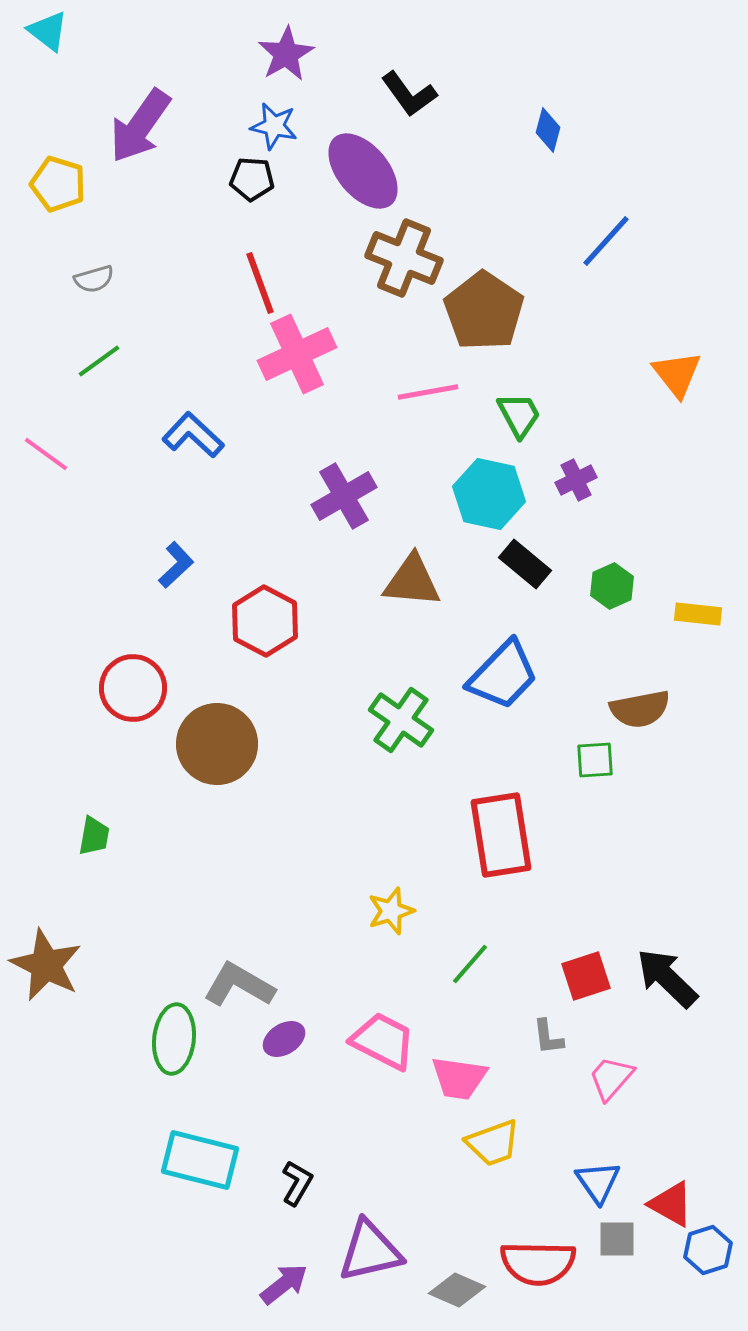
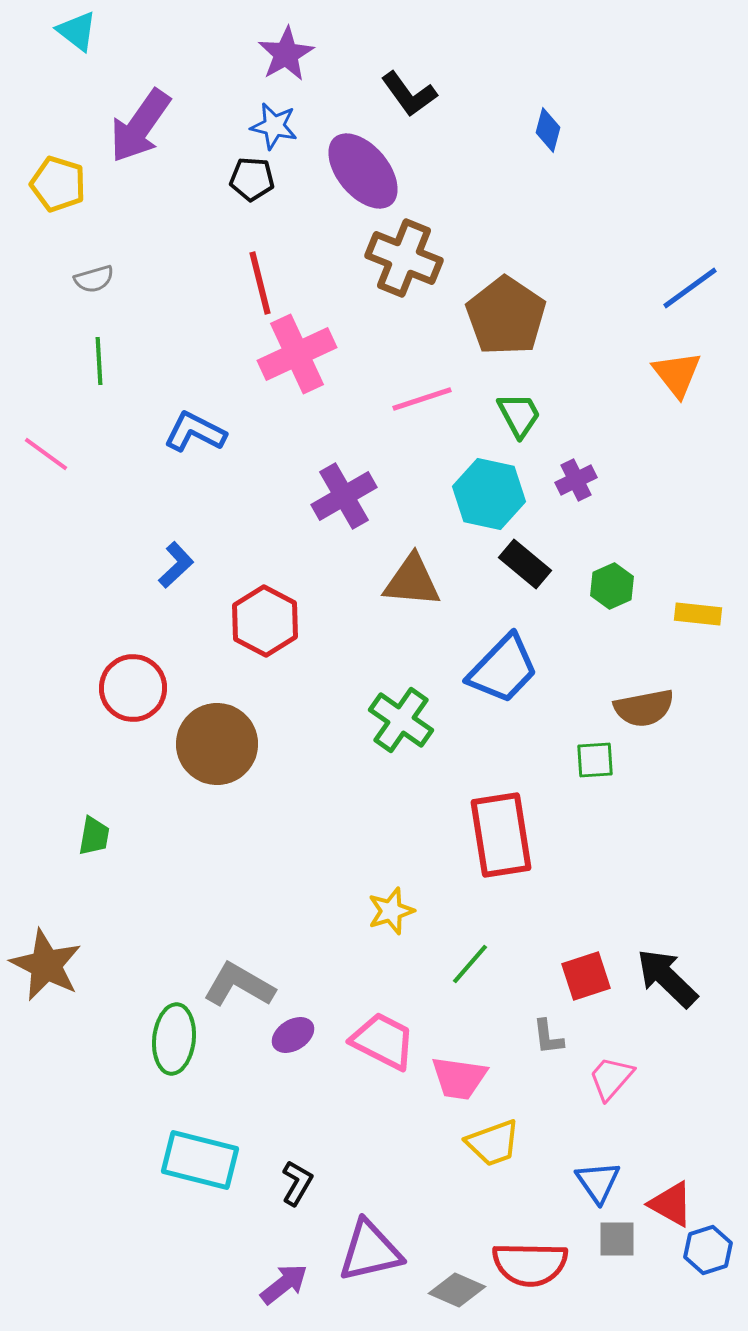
cyan triangle at (48, 31): moved 29 px right
blue line at (606, 241): moved 84 px right, 47 px down; rotated 12 degrees clockwise
red line at (260, 283): rotated 6 degrees clockwise
brown pentagon at (484, 311): moved 22 px right, 5 px down
green line at (99, 361): rotated 57 degrees counterclockwise
pink line at (428, 392): moved 6 px left, 7 px down; rotated 8 degrees counterclockwise
blue L-shape at (193, 435): moved 2 px right, 3 px up; rotated 16 degrees counterclockwise
blue trapezoid at (503, 675): moved 6 px up
brown semicircle at (640, 709): moved 4 px right, 1 px up
purple ellipse at (284, 1039): moved 9 px right, 4 px up
red semicircle at (538, 1263): moved 8 px left, 1 px down
